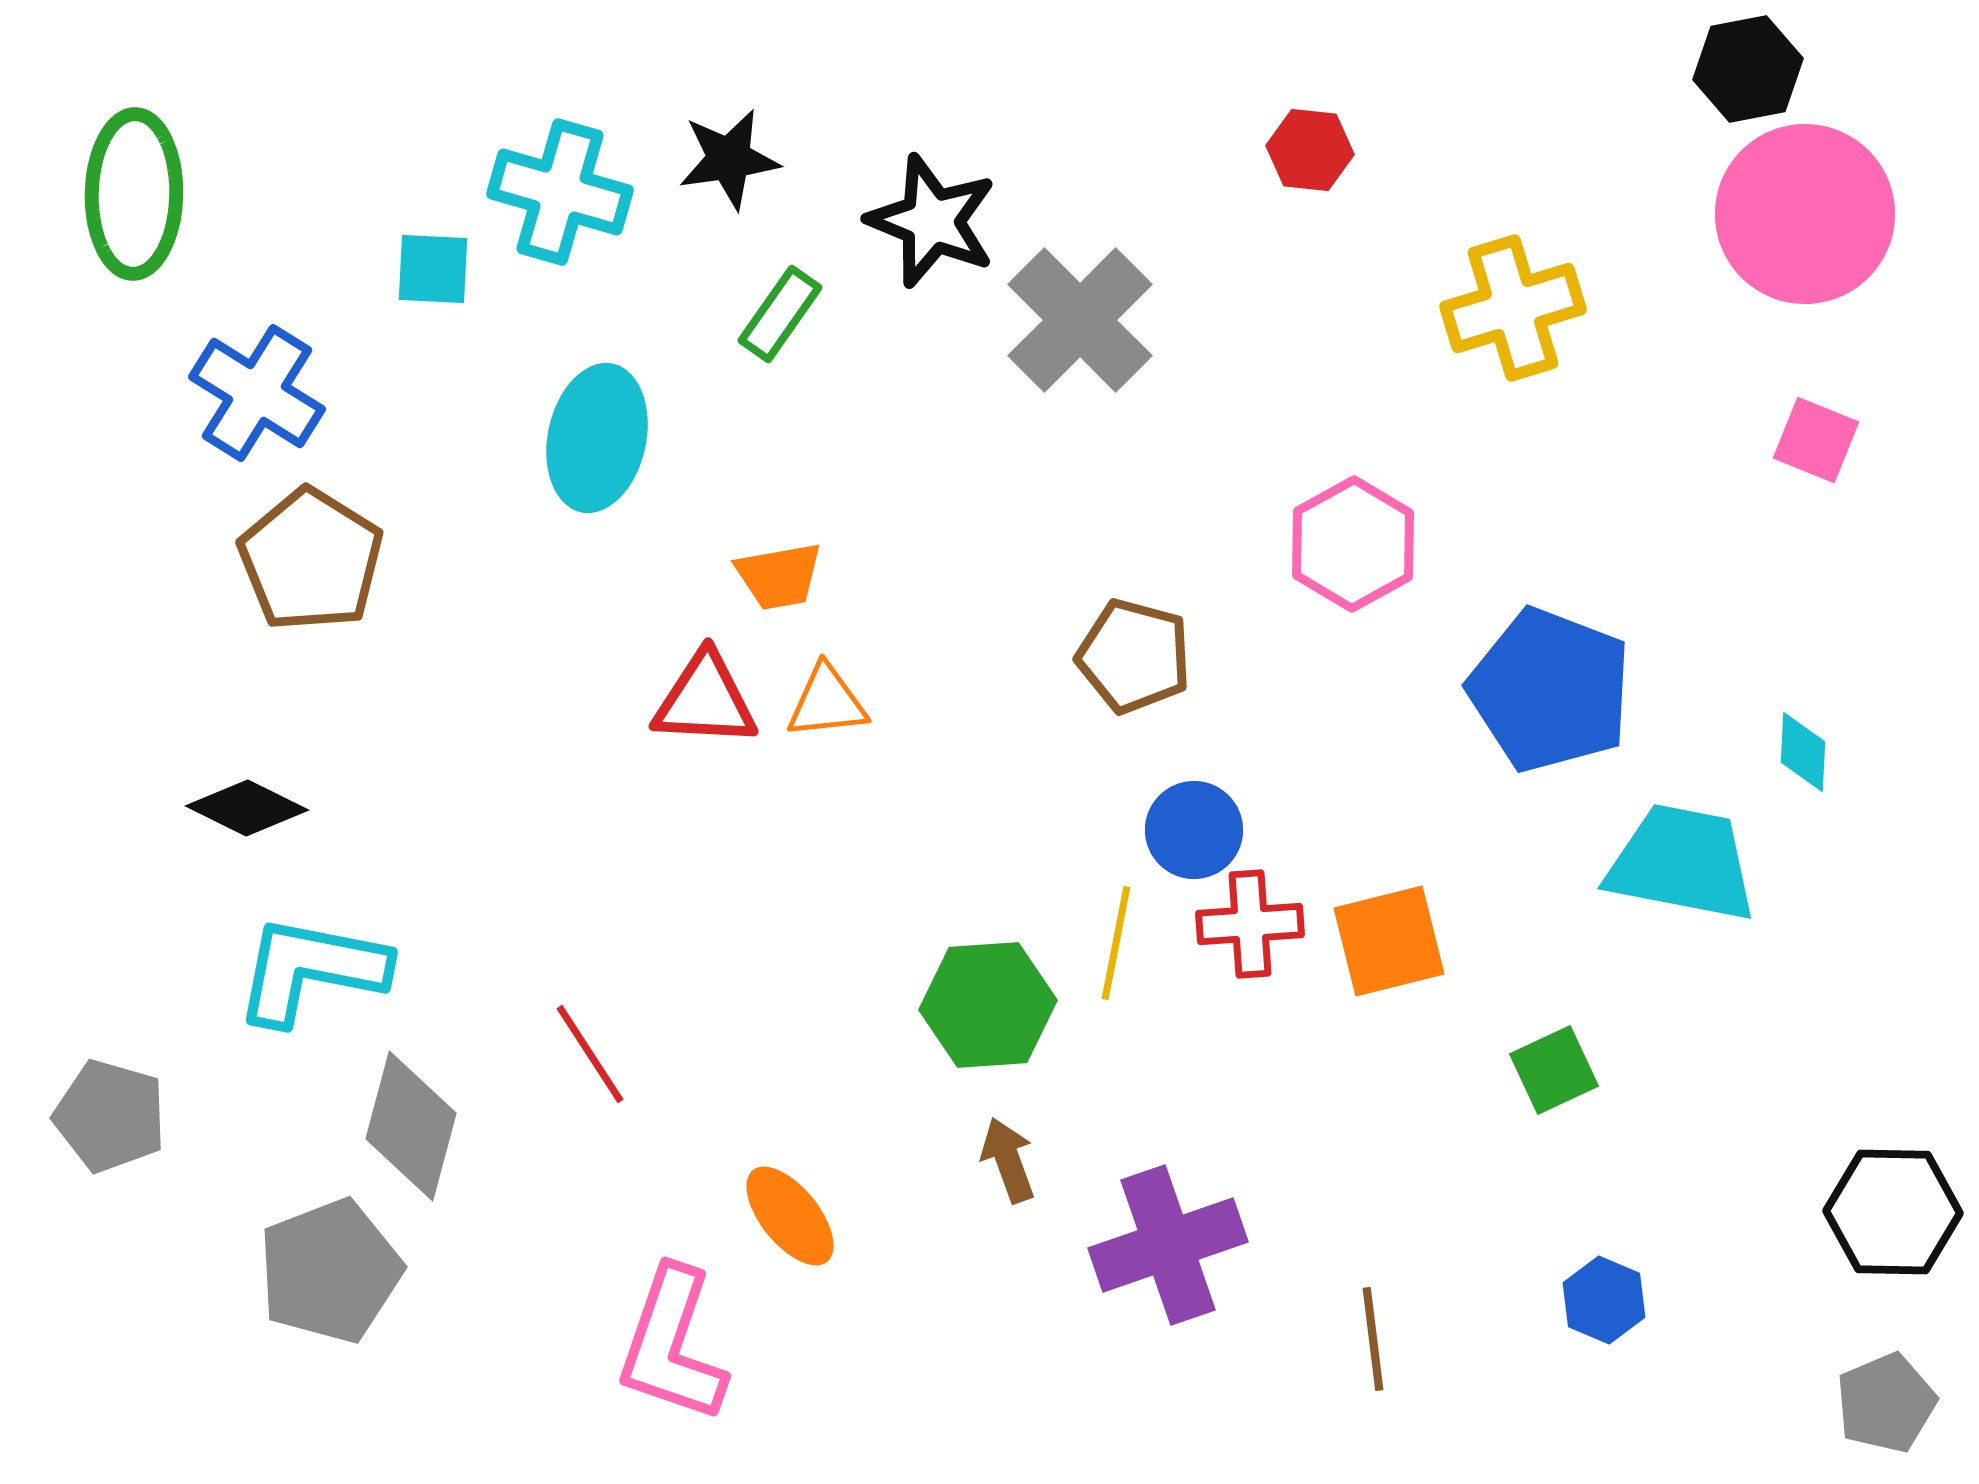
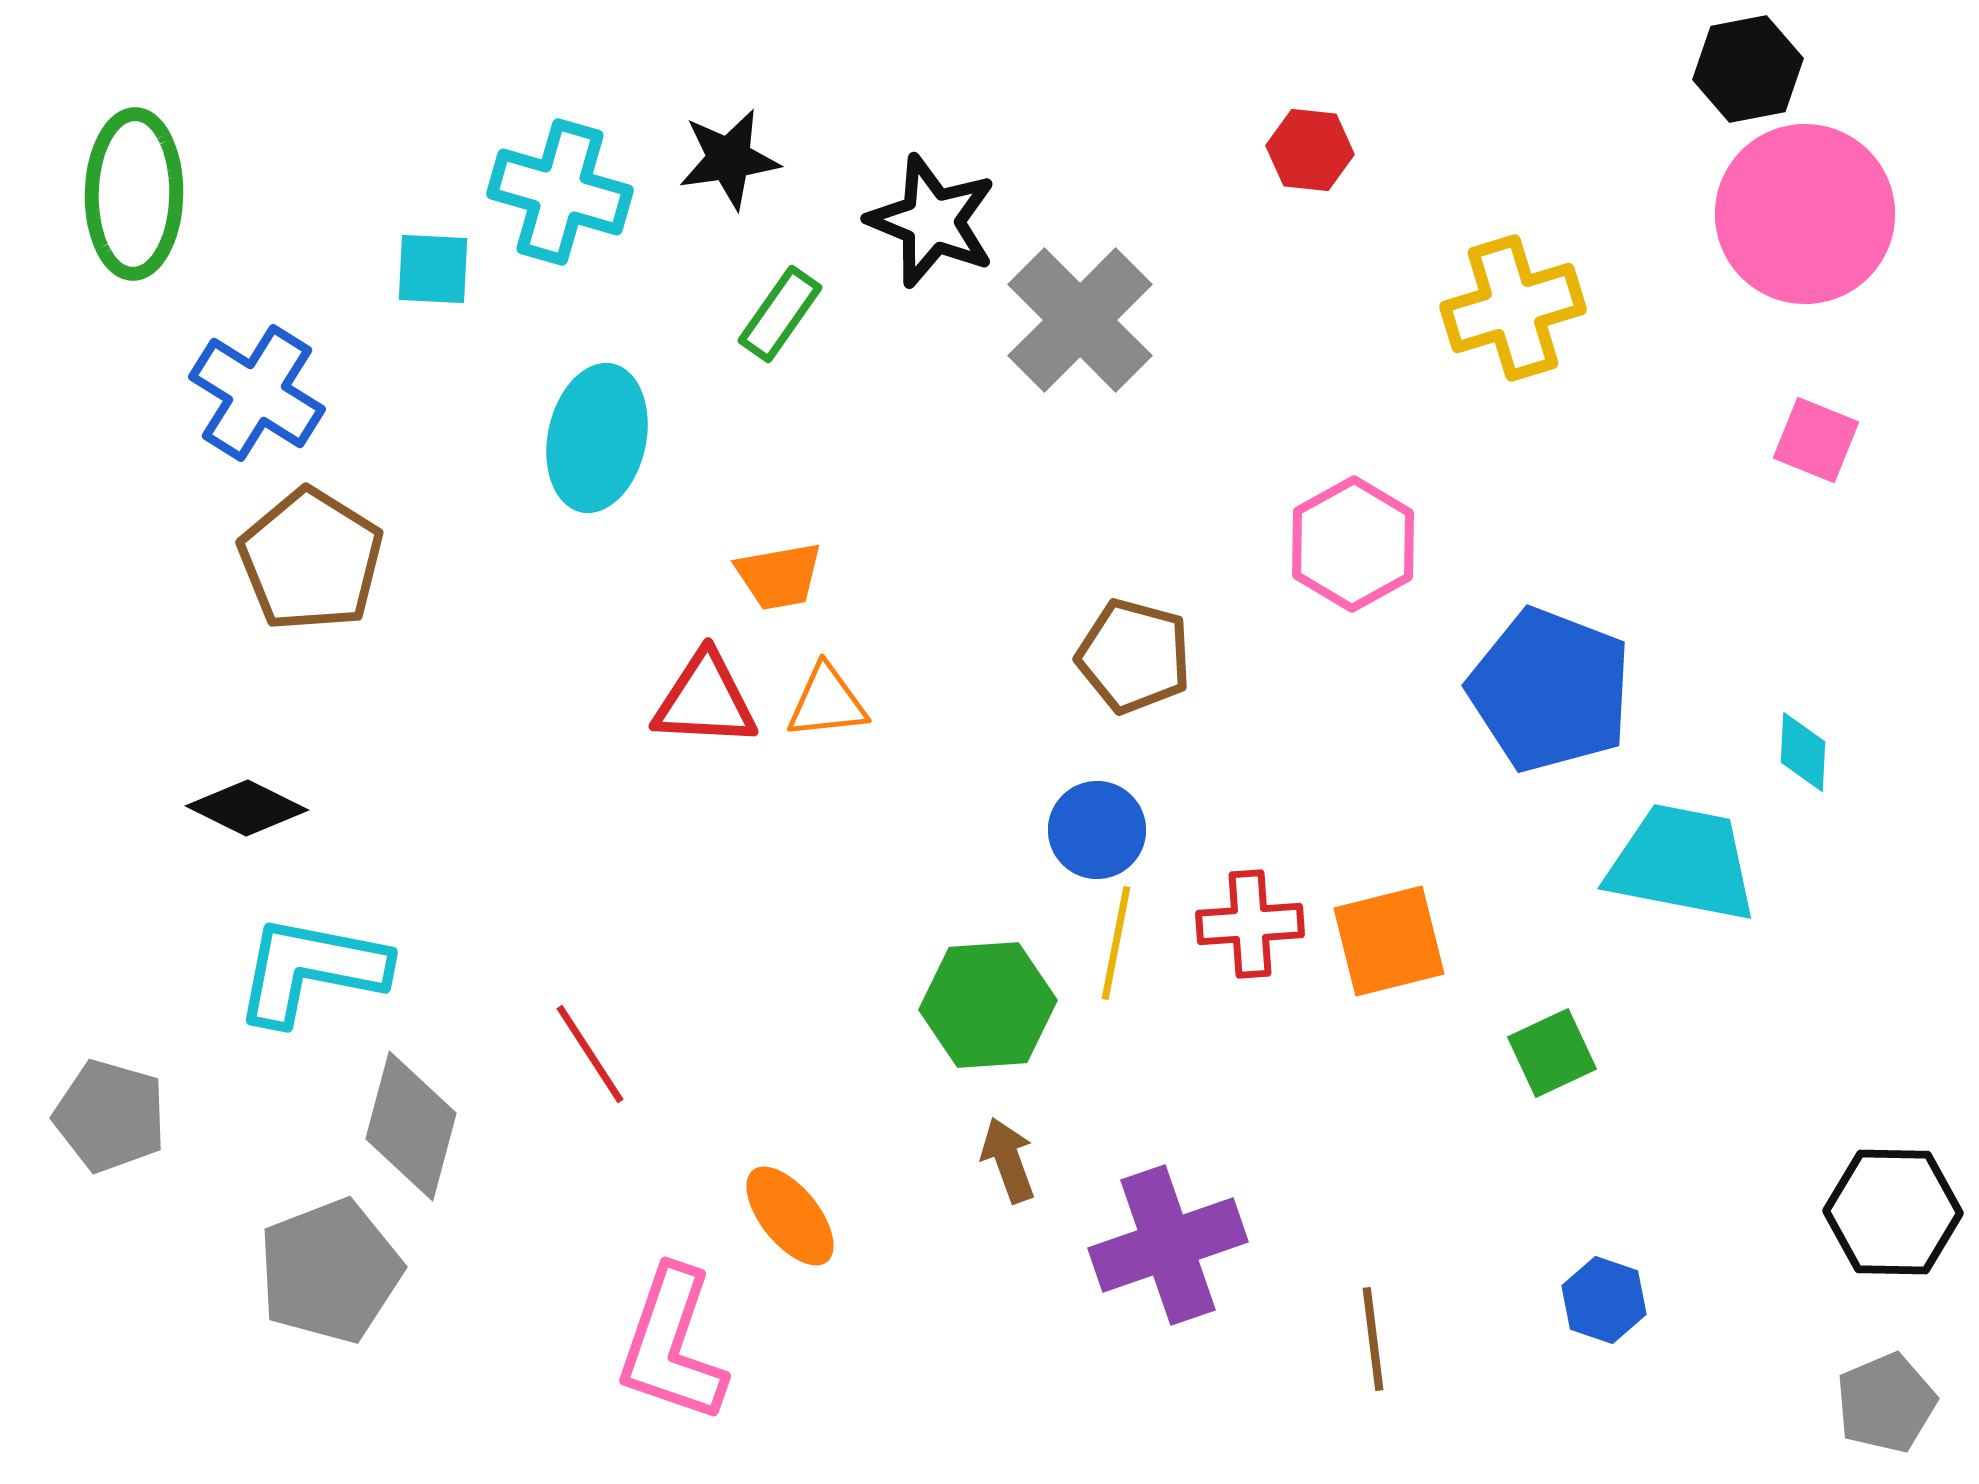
blue circle at (1194, 830): moved 97 px left
green square at (1554, 1070): moved 2 px left, 17 px up
blue hexagon at (1604, 1300): rotated 4 degrees counterclockwise
